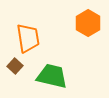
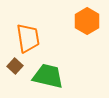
orange hexagon: moved 1 px left, 2 px up
green trapezoid: moved 4 px left
